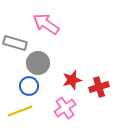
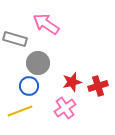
gray rectangle: moved 4 px up
red star: moved 2 px down
red cross: moved 1 px left, 1 px up
